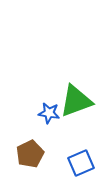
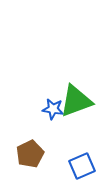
blue star: moved 4 px right, 4 px up
blue square: moved 1 px right, 3 px down
